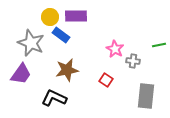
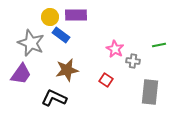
purple rectangle: moved 1 px up
gray rectangle: moved 4 px right, 4 px up
